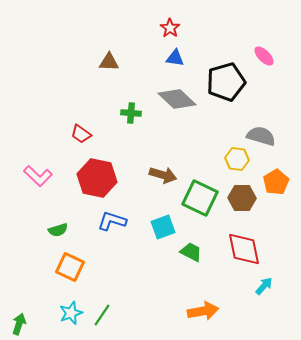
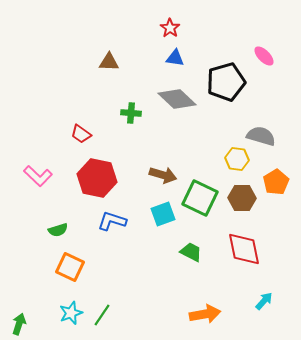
cyan square: moved 13 px up
cyan arrow: moved 15 px down
orange arrow: moved 2 px right, 3 px down
